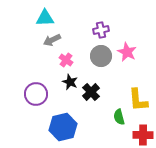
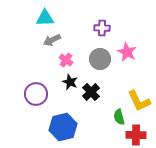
purple cross: moved 1 px right, 2 px up; rotated 14 degrees clockwise
gray circle: moved 1 px left, 3 px down
yellow L-shape: moved 1 px right, 1 px down; rotated 20 degrees counterclockwise
red cross: moved 7 px left
